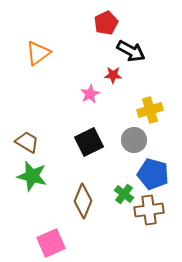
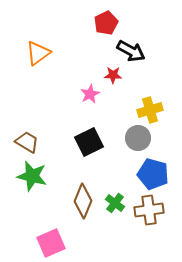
gray circle: moved 4 px right, 2 px up
green cross: moved 9 px left, 9 px down
